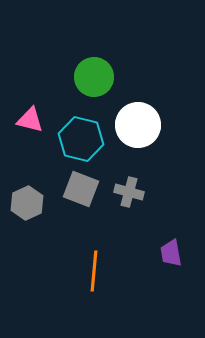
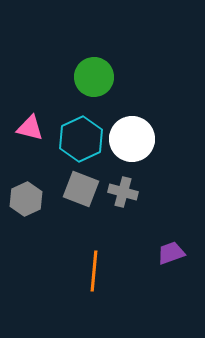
pink triangle: moved 8 px down
white circle: moved 6 px left, 14 px down
cyan hexagon: rotated 21 degrees clockwise
gray cross: moved 6 px left
gray hexagon: moved 1 px left, 4 px up
purple trapezoid: rotated 80 degrees clockwise
